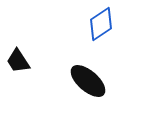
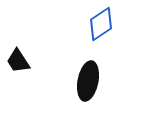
black ellipse: rotated 60 degrees clockwise
